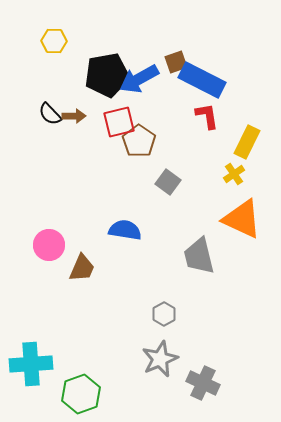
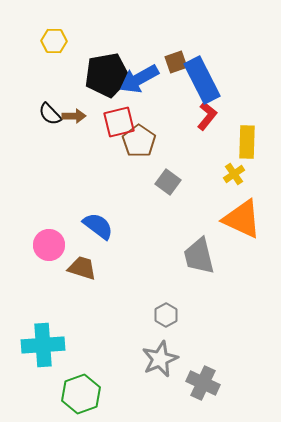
blue rectangle: rotated 36 degrees clockwise
red L-shape: rotated 48 degrees clockwise
yellow rectangle: rotated 24 degrees counterclockwise
blue semicircle: moved 27 px left, 4 px up; rotated 28 degrees clockwise
brown trapezoid: rotated 96 degrees counterclockwise
gray hexagon: moved 2 px right, 1 px down
cyan cross: moved 12 px right, 19 px up
